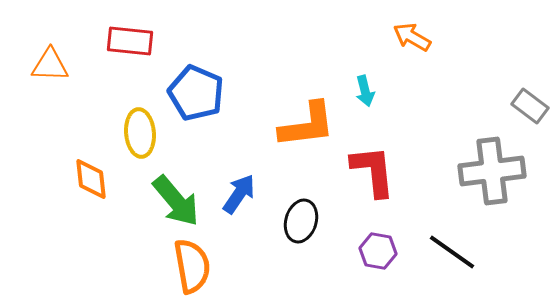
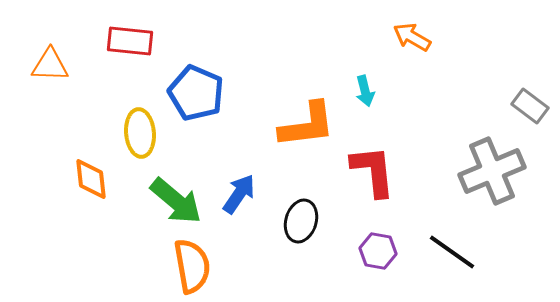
gray cross: rotated 16 degrees counterclockwise
green arrow: rotated 10 degrees counterclockwise
